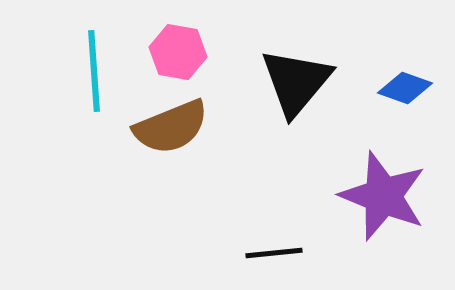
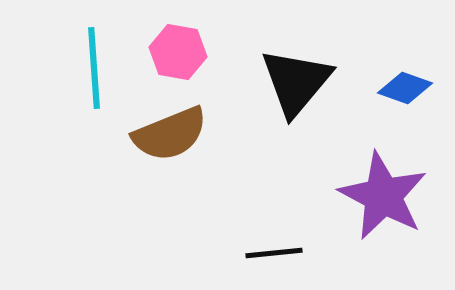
cyan line: moved 3 px up
brown semicircle: moved 1 px left, 7 px down
purple star: rotated 6 degrees clockwise
